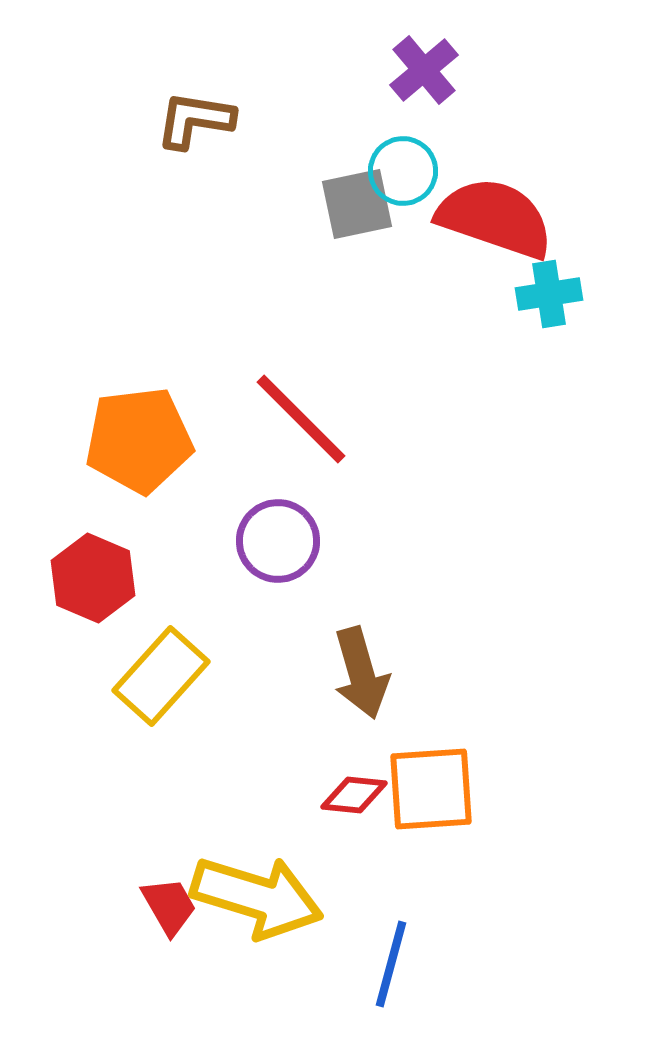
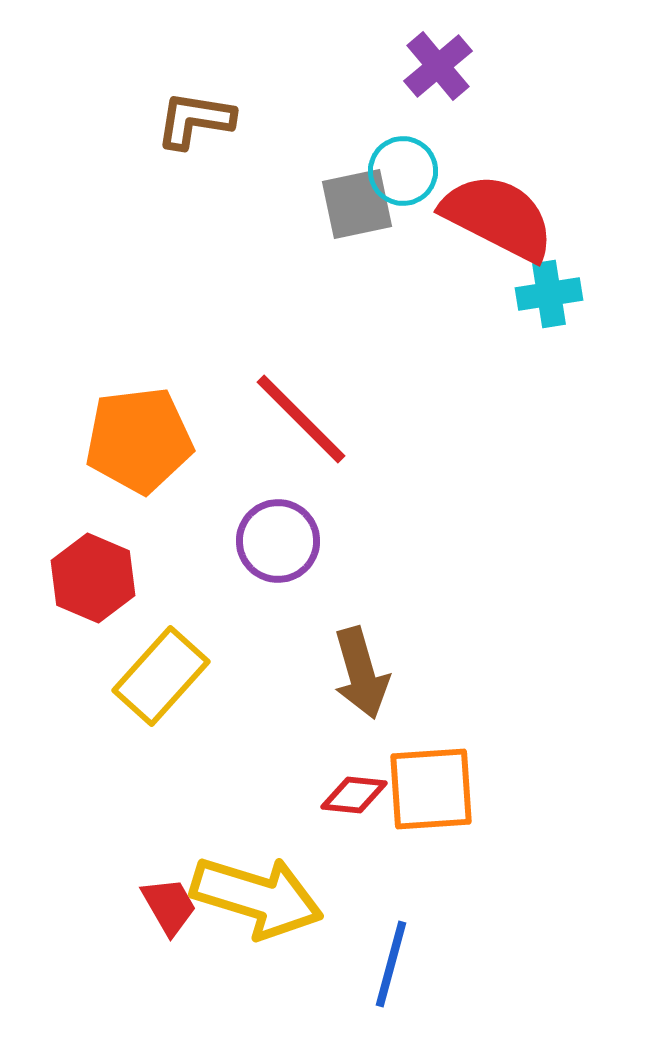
purple cross: moved 14 px right, 4 px up
red semicircle: moved 3 px right, 1 px up; rotated 8 degrees clockwise
